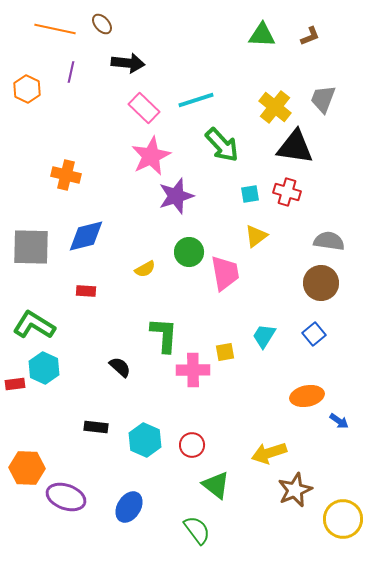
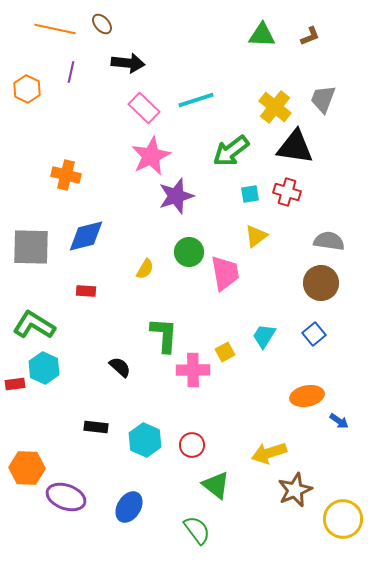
green arrow at (222, 145): moved 9 px right, 6 px down; rotated 96 degrees clockwise
yellow semicircle at (145, 269): rotated 30 degrees counterclockwise
yellow square at (225, 352): rotated 18 degrees counterclockwise
